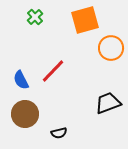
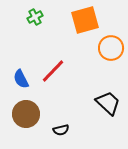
green cross: rotated 14 degrees clockwise
blue semicircle: moved 1 px up
black trapezoid: rotated 64 degrees clockwise
brown circle: moved 1 px right
black semicircle: moved 2 px right, 3 px up
